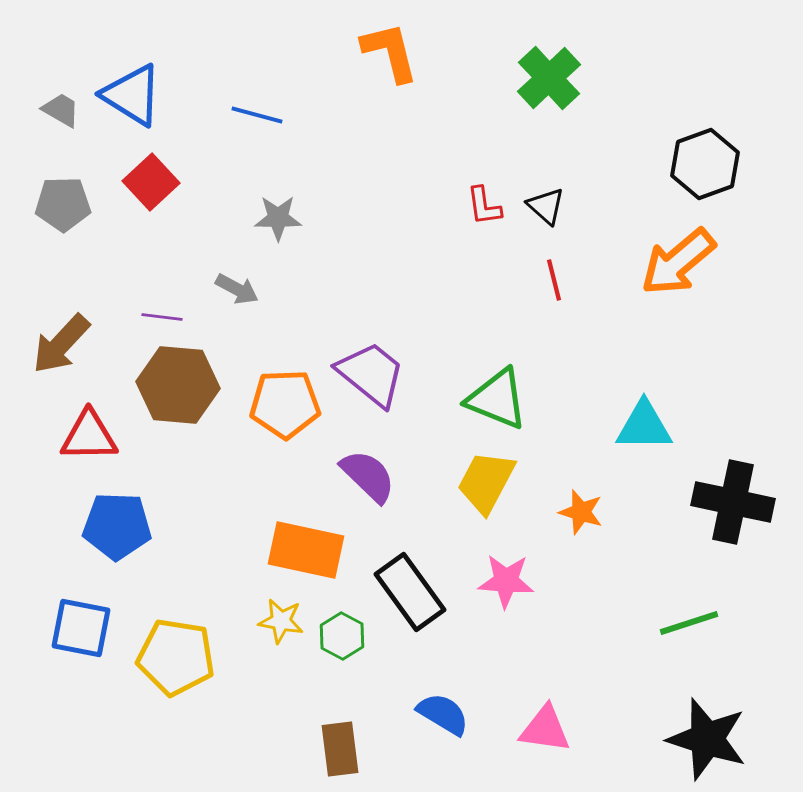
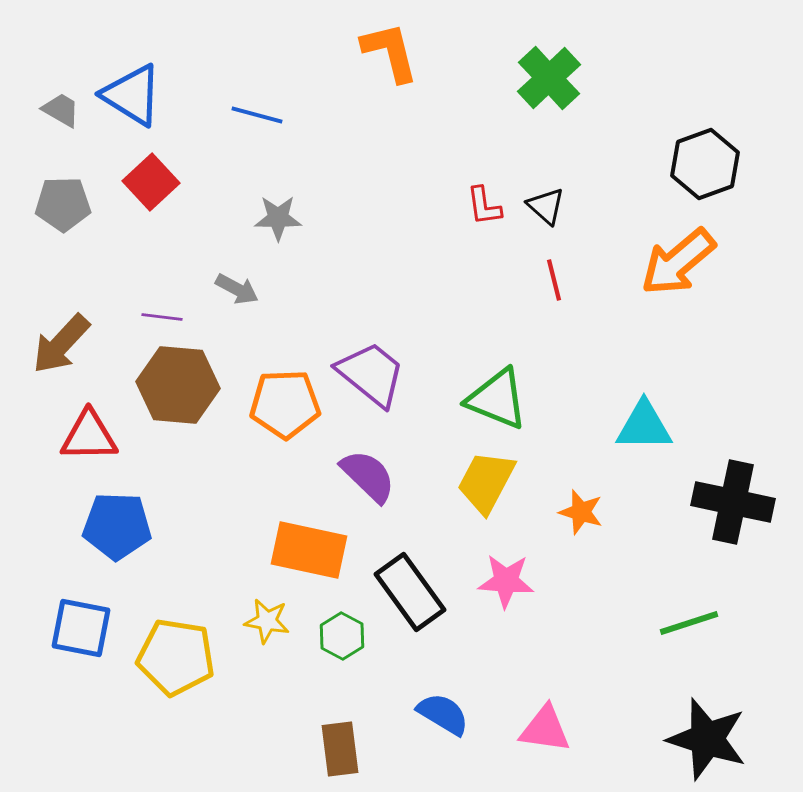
orange rectangle: moved 3 px right
yellow star: moved 14 px left
